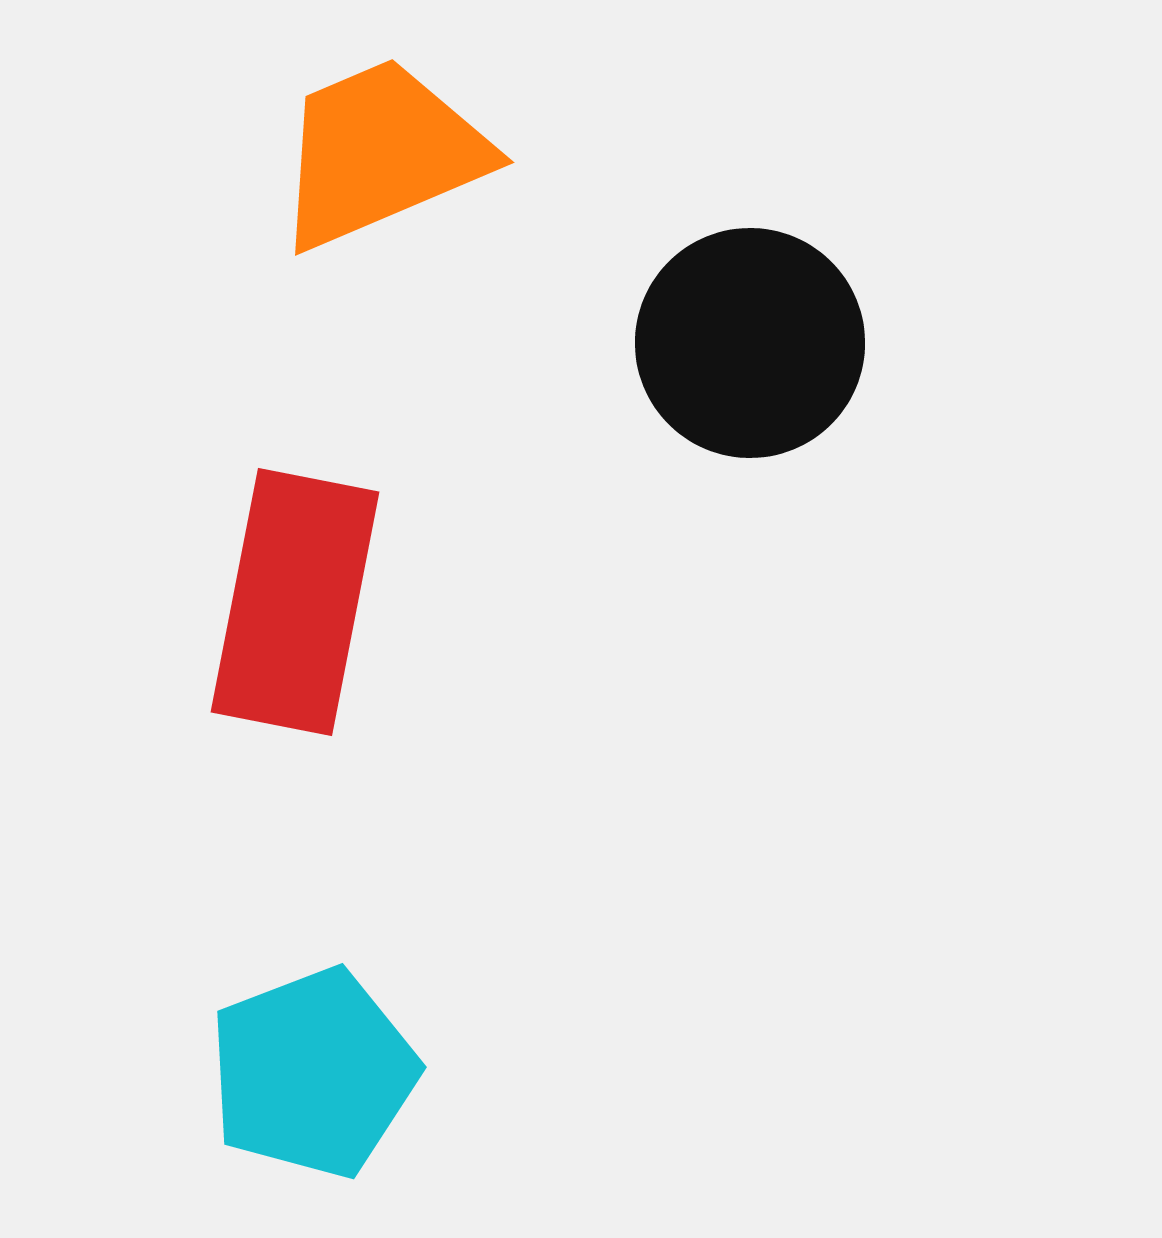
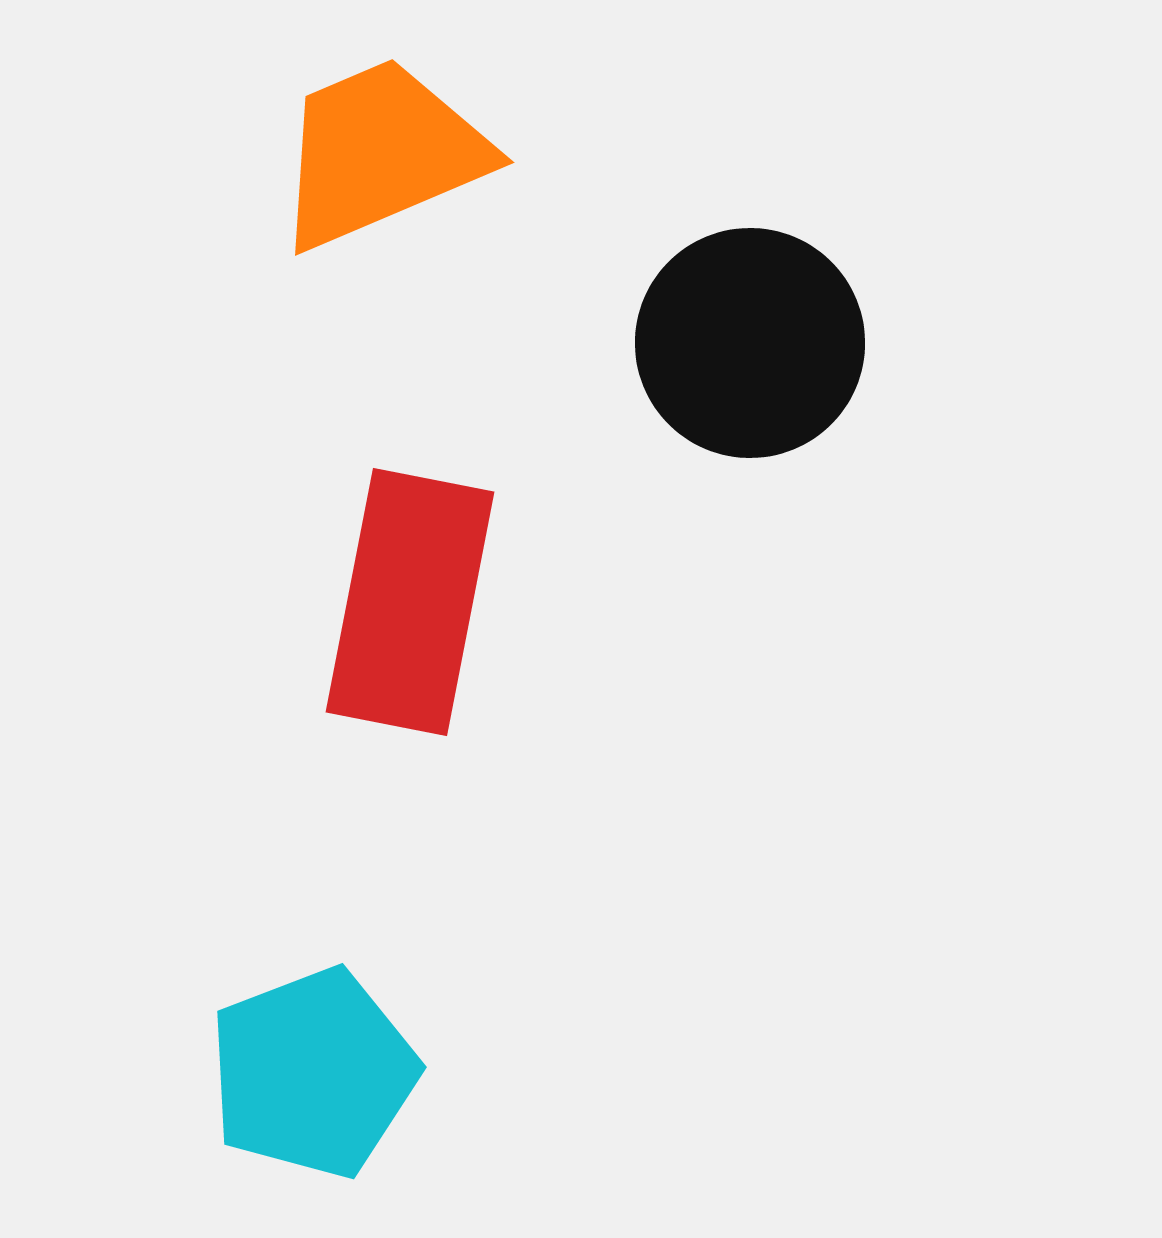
red rectangle: moved 115 px right
